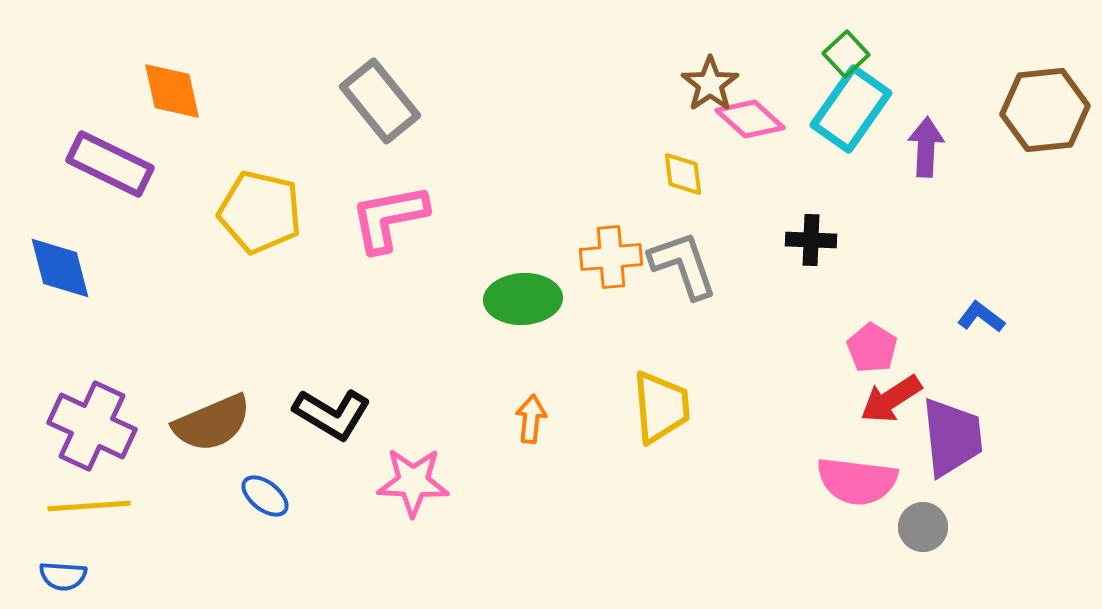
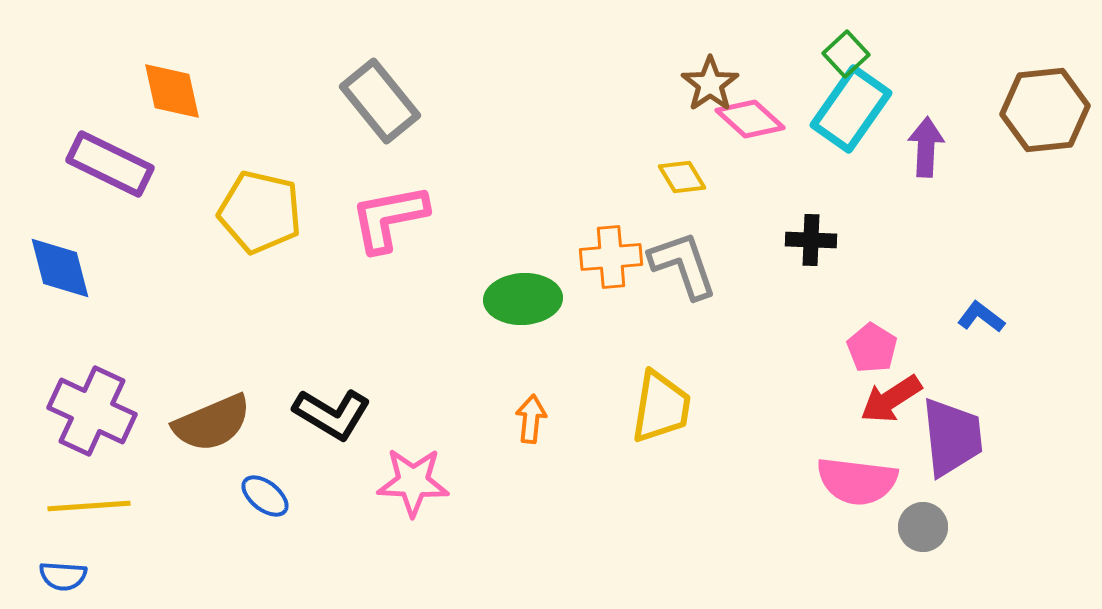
yellow diamond: moved 1 px left, 3 px down; rotated 24 degrees counterclockwise
yellow trapezoid: rotated 14 degrees clockwise
purple cross: moved 15 px up
